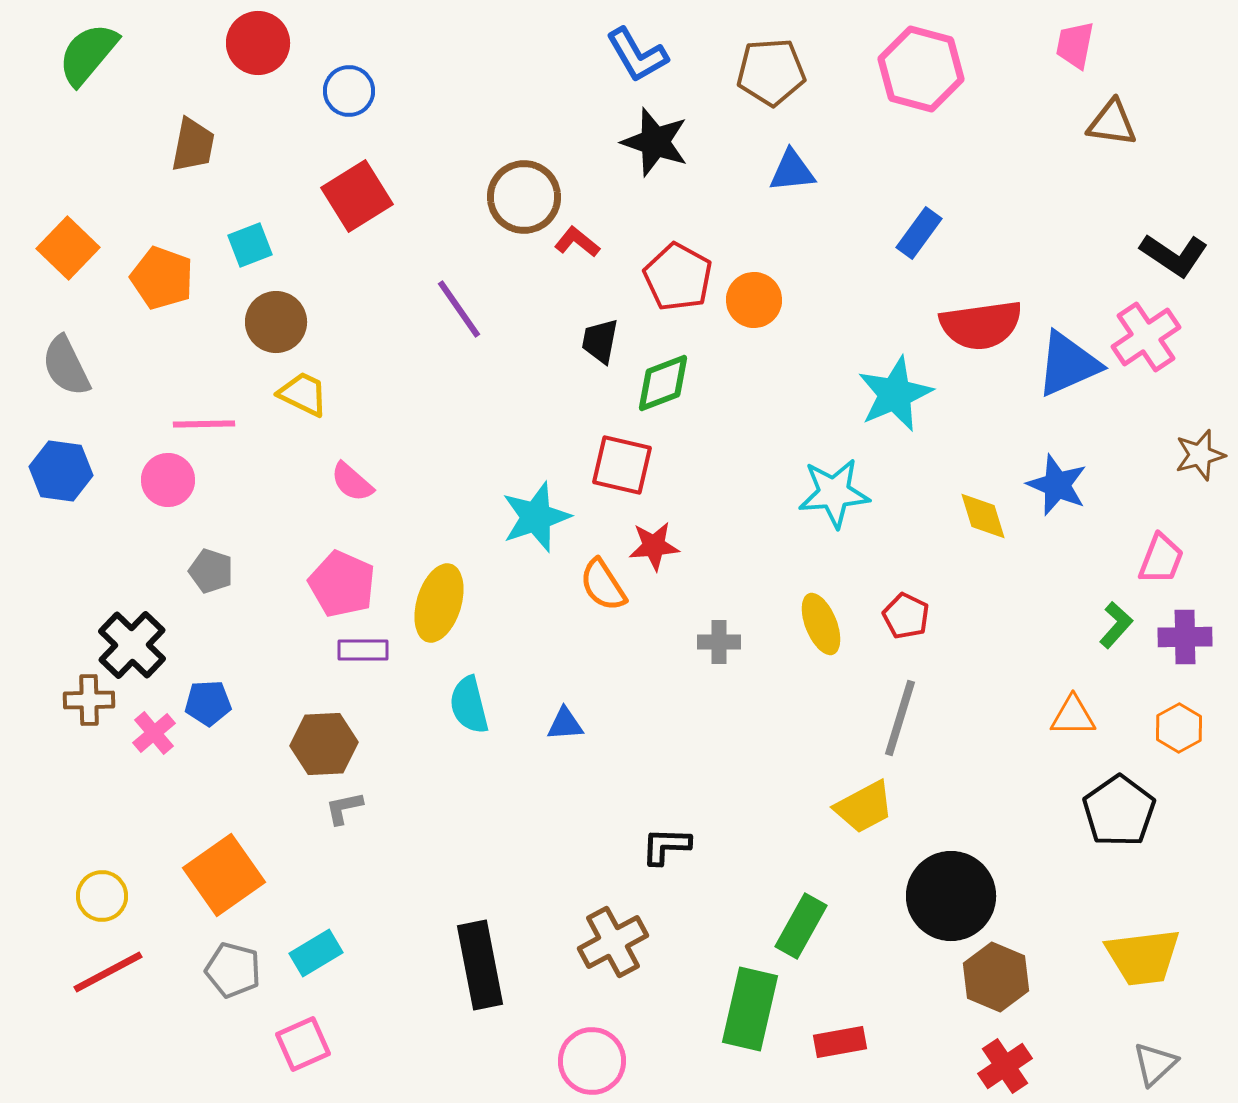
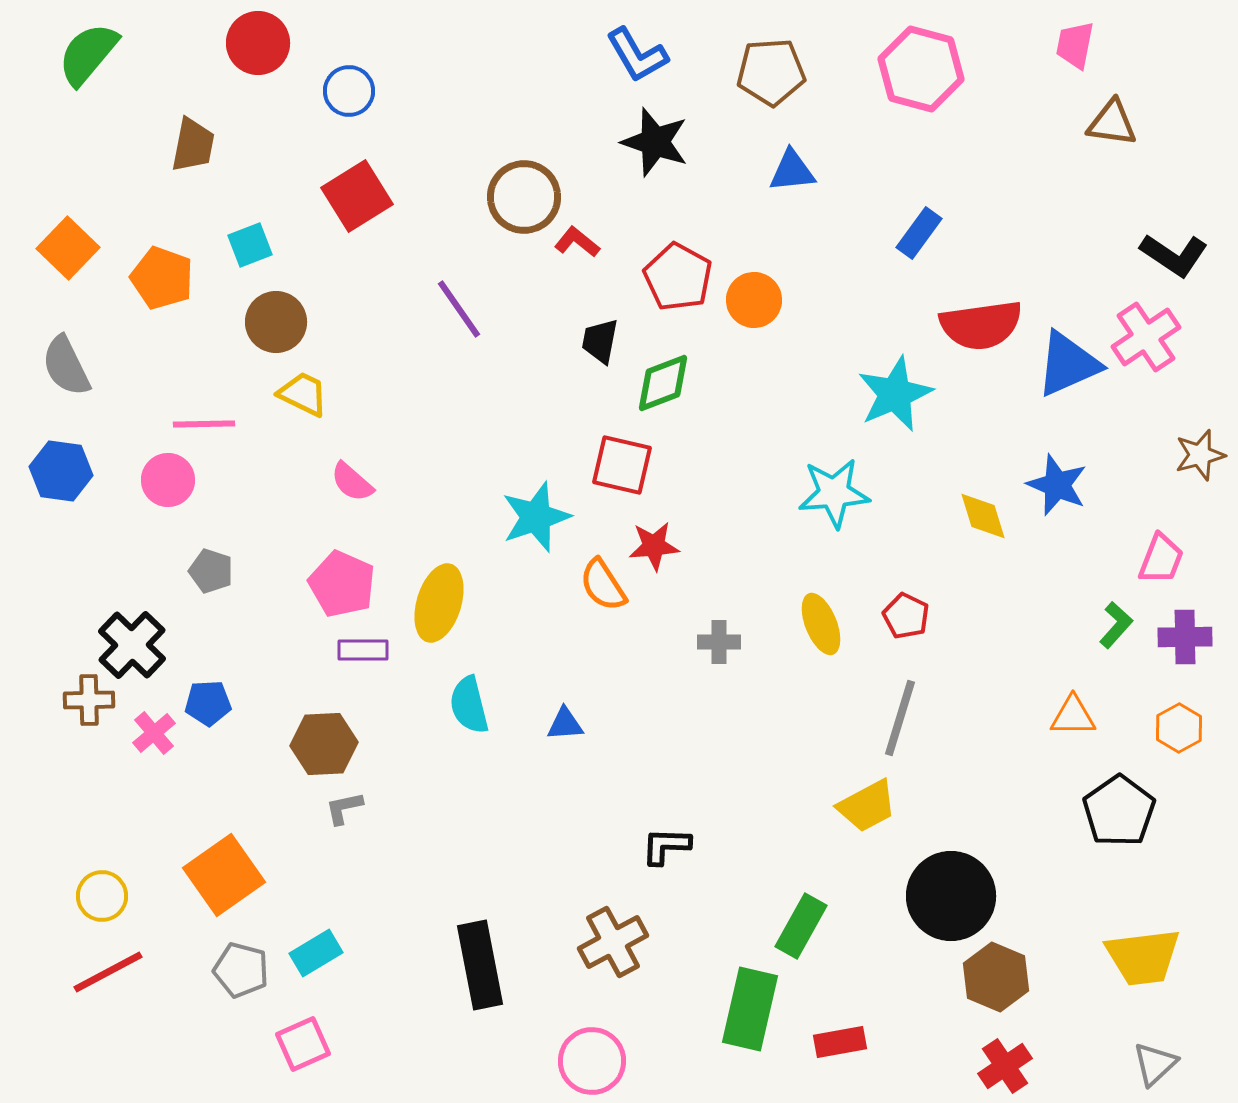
yellow trapezoid at (864, 807): moved 3 px right, 1 px up
gray pentagon at (233, 970): moved 8 px right
